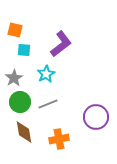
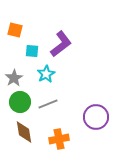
cyan square: moved 8 px right, 1 px down
